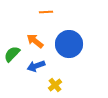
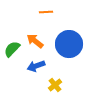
green semicircle: moved 5 px up
